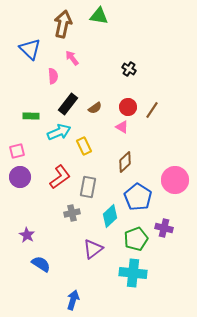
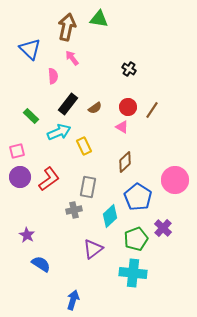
green triangle: moved 3 px down
brown arrow: moved 4 px right, 3 px down
green rectangle: rotated 42 degrees clockwise
red L-shape: moved 11 px left, 2 px down
gray cross: moved 2 px right, 3 px up
purple cross: moved 1 px left; rotated 30 degrees clockwise
